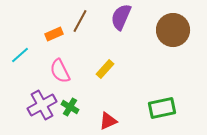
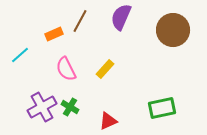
pink semicircle: moved 6 px right, 2 px up
purple cross: moved 2 px down
